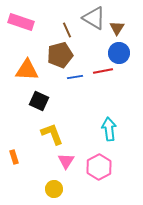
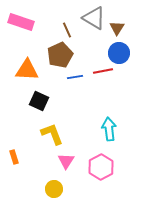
brown pentagon: rotated 10 degrees counterclockwise
pink hexagon: moved 2 px right
